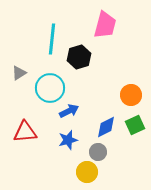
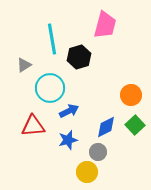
cyan line: rotated 16 degrees counterclockwise
gray triangle: moved 5 px right, 8 px up
green square: rotated 18 degrees counterclockwise
red triangle: moved 8 px right, 6 px up
